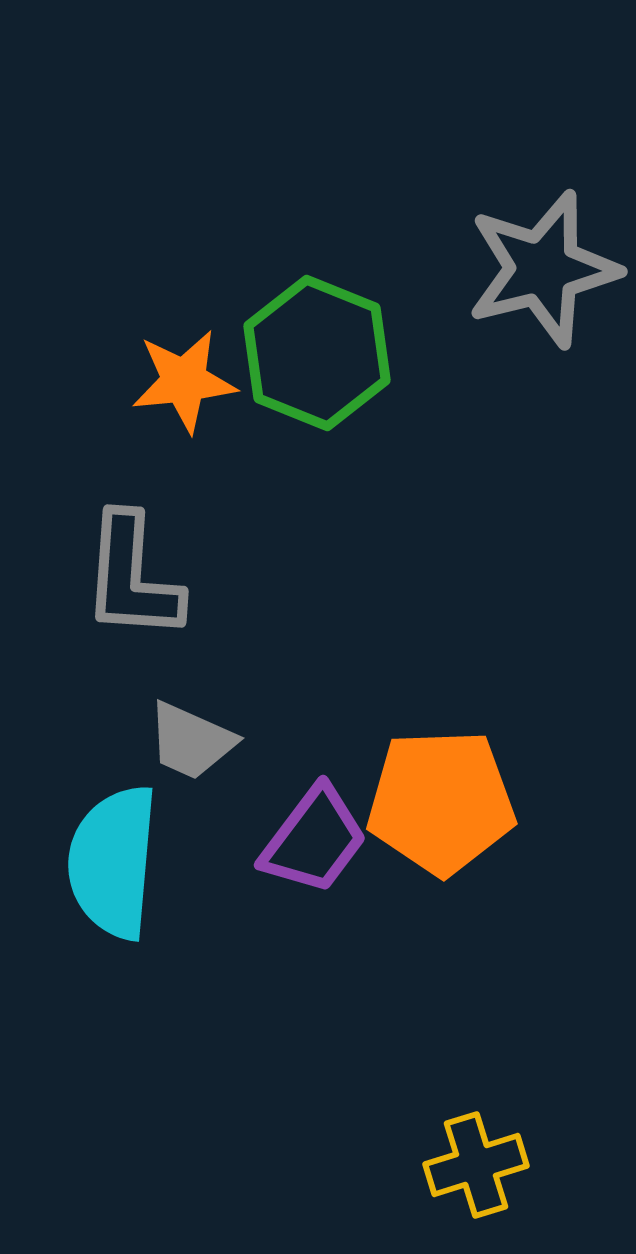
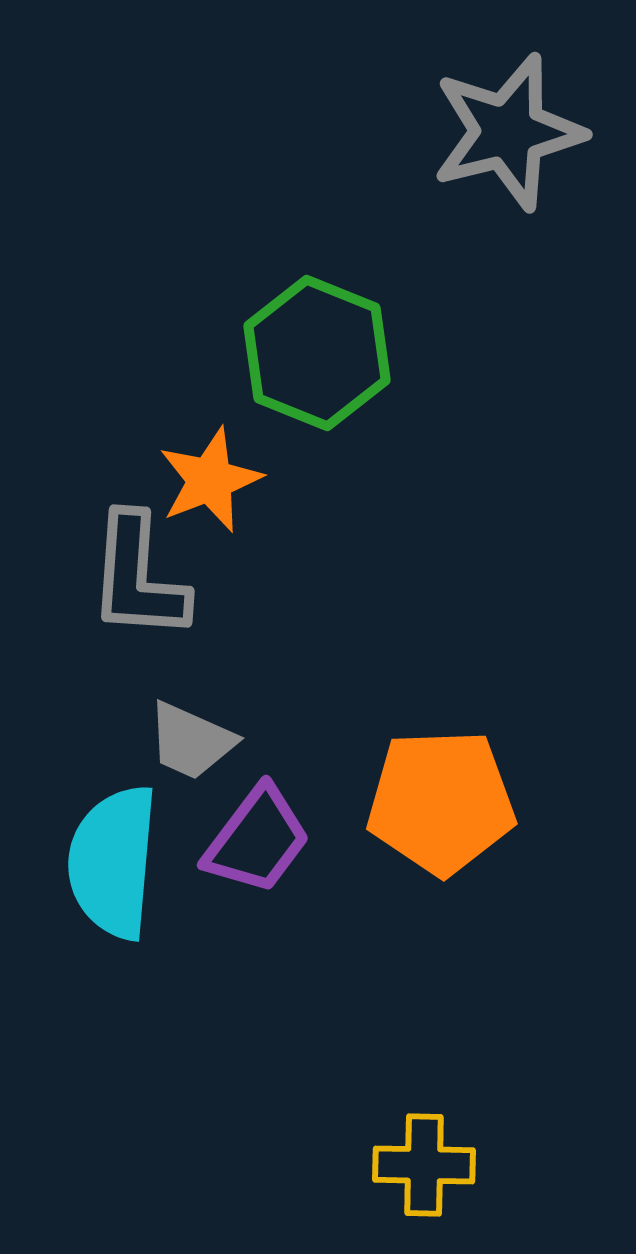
gray star: moved 35 px left, 137 px up
orange star: moved 26 px right, 99 px down; rotated 15 degrees counterclockwise
gray L-shape: moved 6 px right
purple trapezoid: moved 57 px left
yellow cross: moved 52 px left; rotated 18 degrees clockwise
